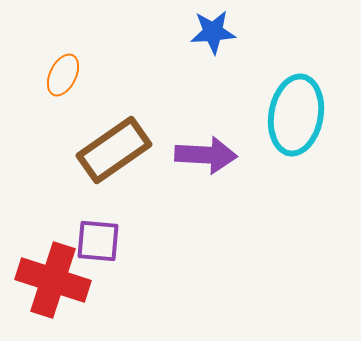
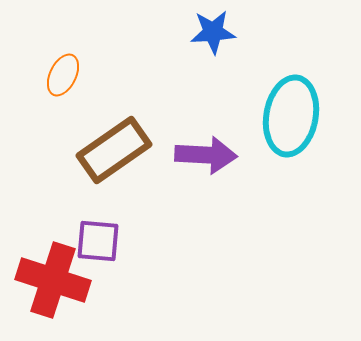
cyan ellipse: moved 5 px left, 1 px down
